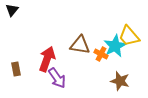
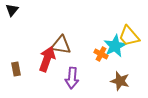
brown triangle: moved 19 px left
purple arrow: moved 15 px right; rotated 40 degrees clockwise
